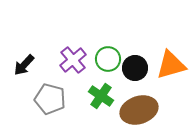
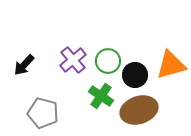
green circle: moved 2 px down
black circle: moved 7 px down
gray pentagon: moved 7 px left, 14 px down
